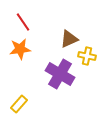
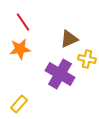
yellow cross: moved 3 px down
